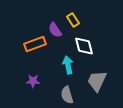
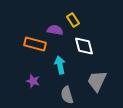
purple semicircle: rotated 133 degrees clockwise
orange rectangle: rotated 35 degrees clockwise
cyan arrow: moved 8 px left
purple star: rotated 16 degrees clockwise
